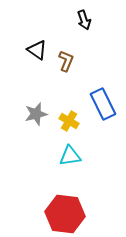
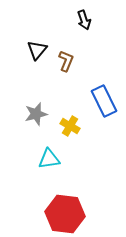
black triangle: rotated 35 degrees clockwise
blue rectangle: moved 1 px right, 3 px up
yellow cross: moved 1 px right, 5 px down
cyan triangle: moved 21 px left, 3 px down
